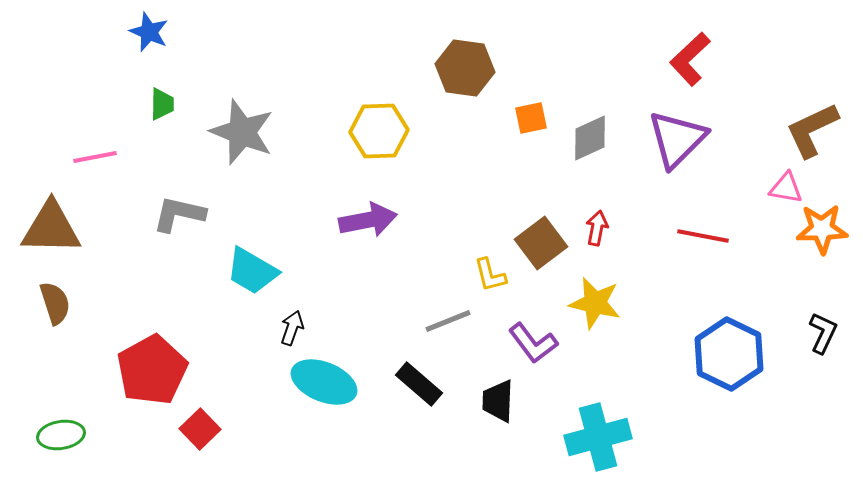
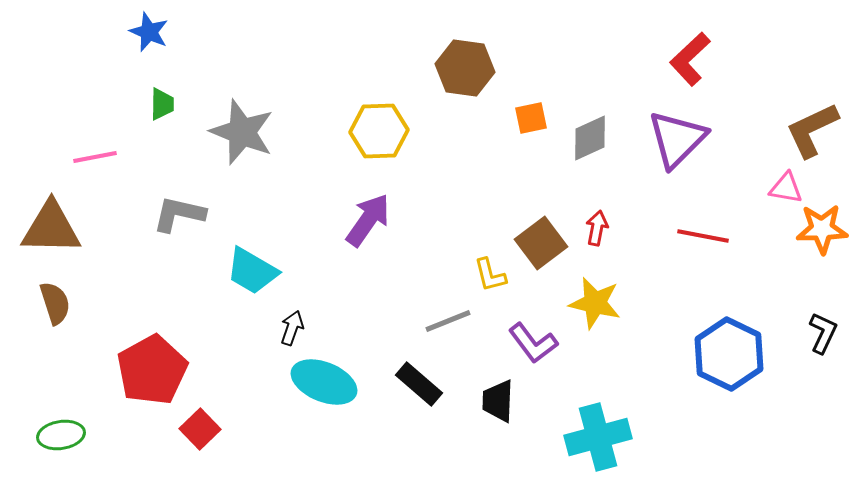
purple arrow: rotated 44 degrees counterclockwise
